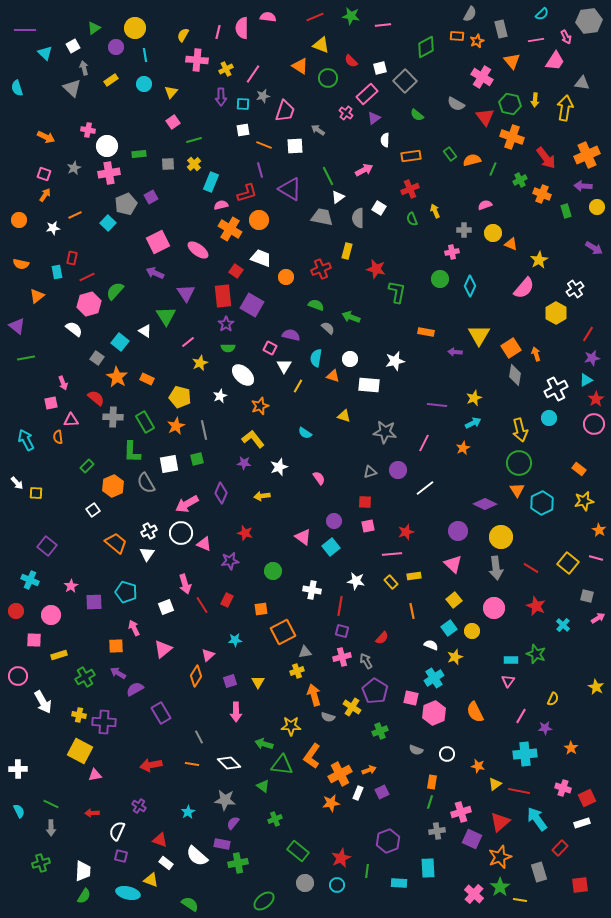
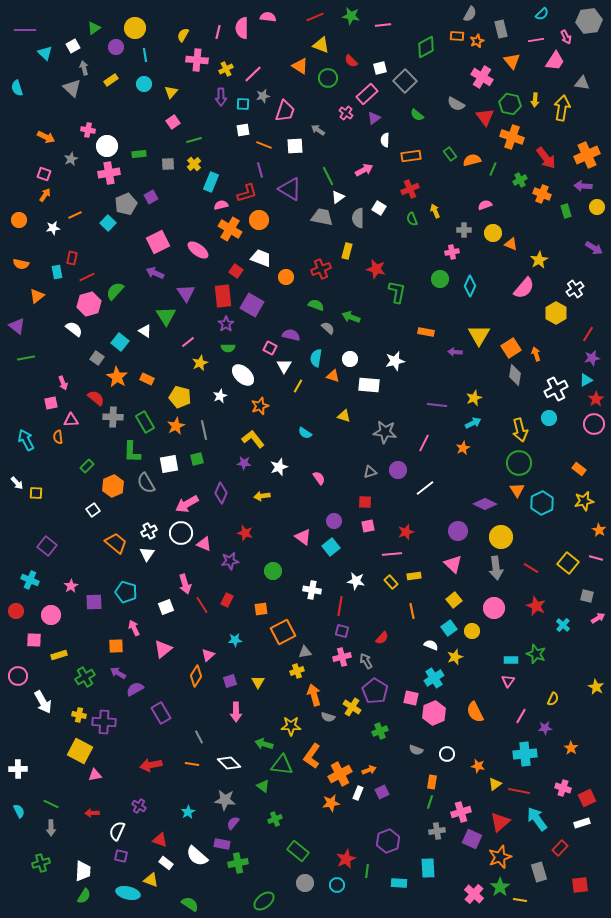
pink line at (253, 74): rotated 12 degrees clockwise
yellow arrow at (565, 108): moved 3 px left
gray star at (74, 168): moved 3 px left, 9 px up
red star at (341, 858): moved 5 px right, 1 px down
